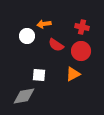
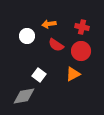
orange arrow: moved 5 px right
white square: rotated 32 degrees clockwise
